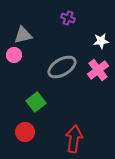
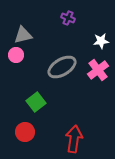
pink circle: moved 2 px right
